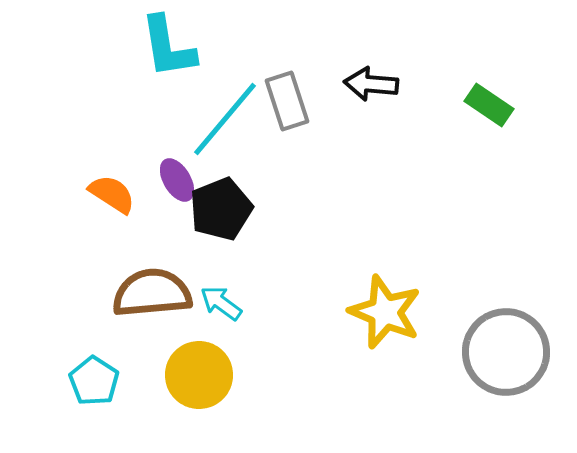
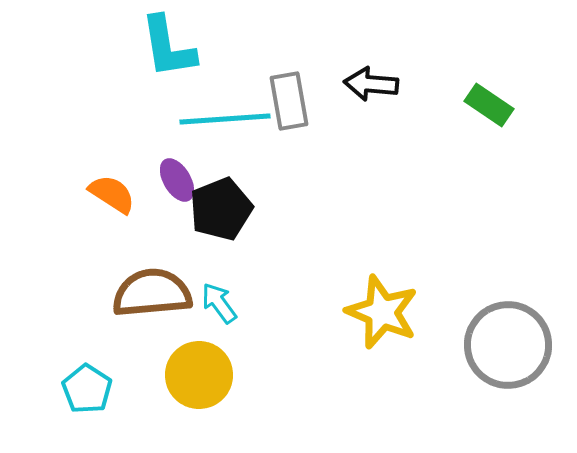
gray rectangle: moved 2 px right; rotated 8 degrees clockwise
cyan line: rotated 46 degrees clockwise
cyan arrow: moved 2 px left; rotated 18 degrees clockwise
yellow star: moved 3 px left
gray circle: moved 2 px right, 7 px up
cyan pentagon: moved 7 px left, 8 px down
